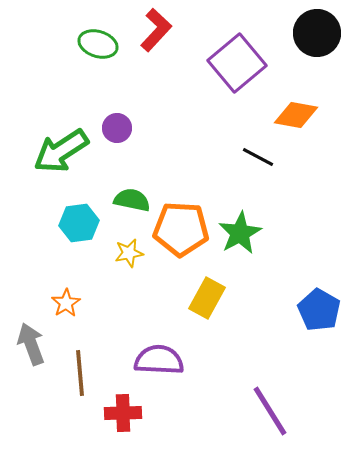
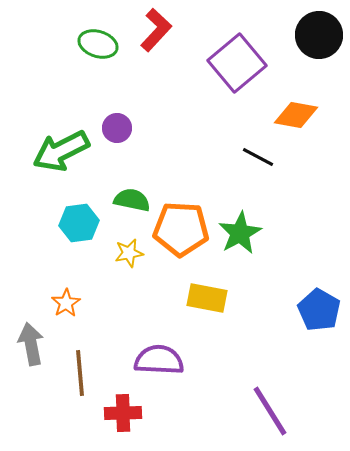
black circle: moved 2 px right, 2 px down
green arrow: rotated 6 degrees clockwise
yellow rectangle: rotated 72 degrees clockwise
gray arrow: rotated 9 degrees clockwise
